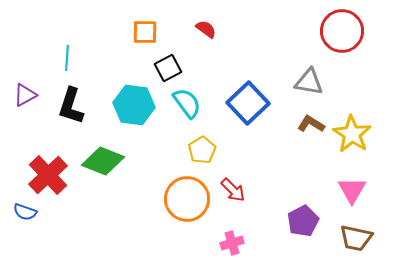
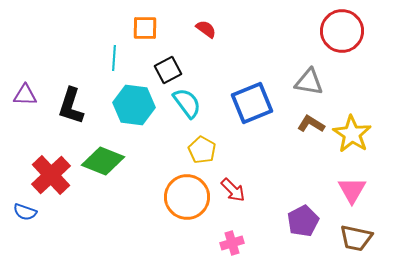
orange square: moved 4 px up
cyan line: moved 47 px right
black square: moved 2 px down
purple triangle: rotated 30 degrees clockwise
blue square: moved 4 px right; rotated 21 degrees clockwise
yellow pentagon: rotated 12 degrees counterclockwise
red cross: moved 3 px right
orange circle: moved 2 px up
